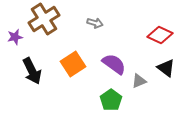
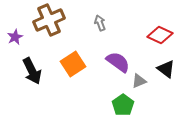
brown cross: moved 5 px right, 1 px down; rotated 8 degrees clockwise
gray arrow: moved 5 px right; rotated 126 degrees counterclockwise
purple star: rotated 14 degrees counterclockwise
purple semicircle: moved 4 px right, 2 px up
black triangle: moved 1 px down
green pentagon: moved 12 px right, 5 px down
